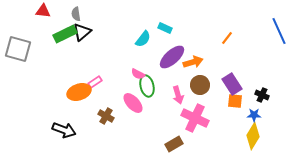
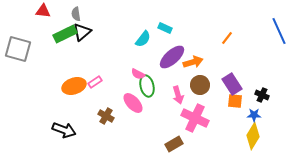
orange ellipse: moved 5 px left, 6 px up
